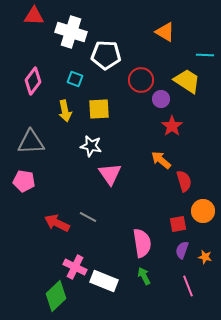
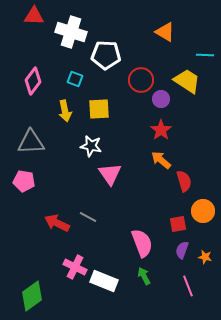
red star: moved 11 px left, 4 px down
pink semicircle: rotated 12 degrees counterclockwise
green diamond: moved 24 px left; rotated 8 degrees clockwise
